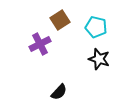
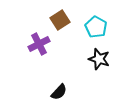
cyan pentagon: rotated 15 degrees clockwise
purple cross: moved 1 px left
